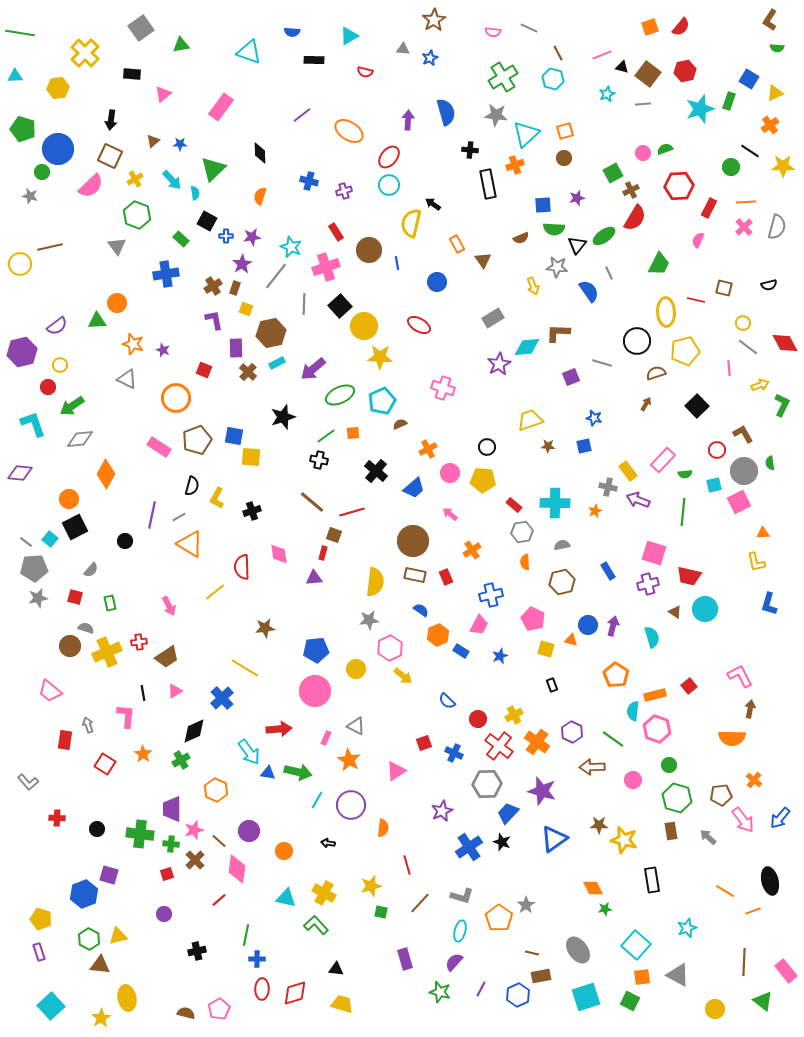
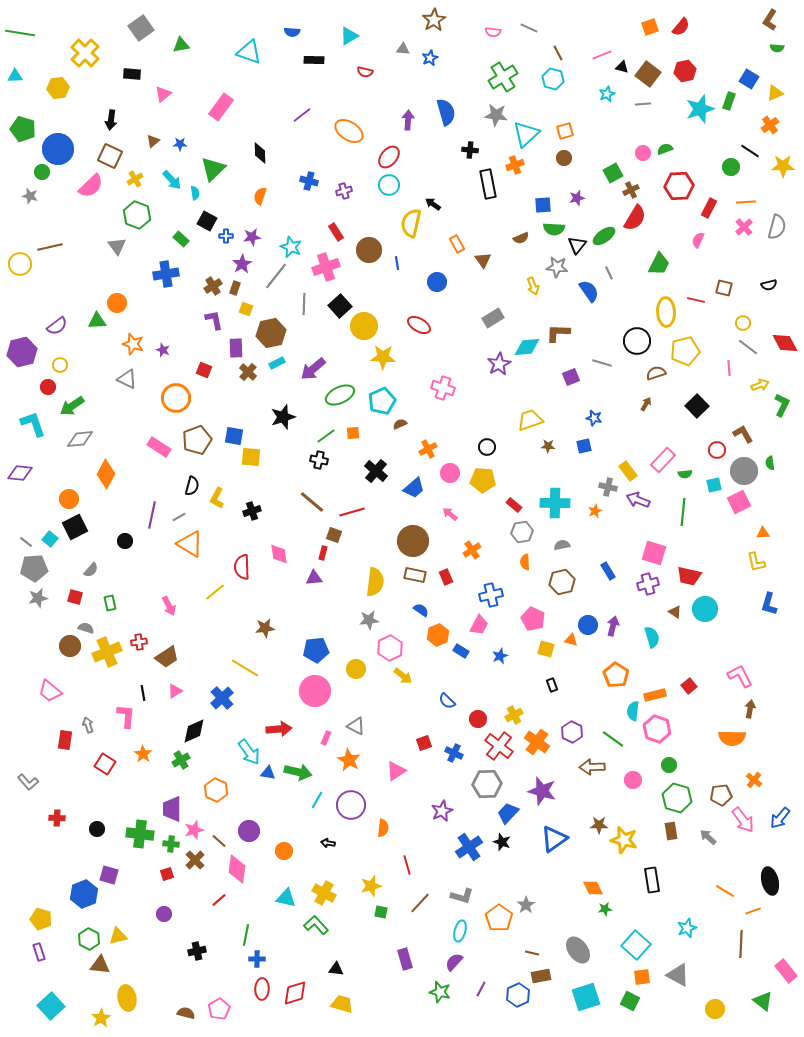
yellow star at (380, 357): moved 3 px right
brown line at (744, 962): moved 3 px left, 18 px up
